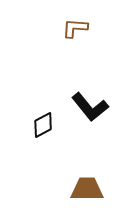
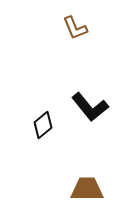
brown L-shape: rotated 116 degrees counterclockwise
black diamond: rotated 12 degrees counterclockwise
